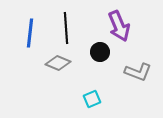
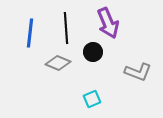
purple arrow: moved 11 px left, 3 px up
black circle: moved 7 px left
